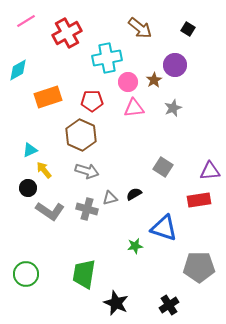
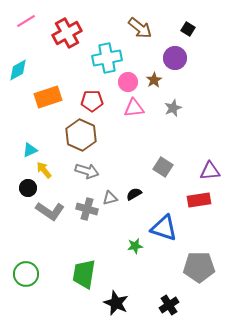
purple circle: moved 7 px up
